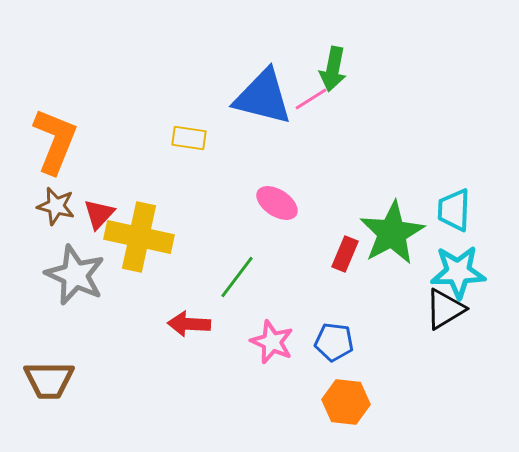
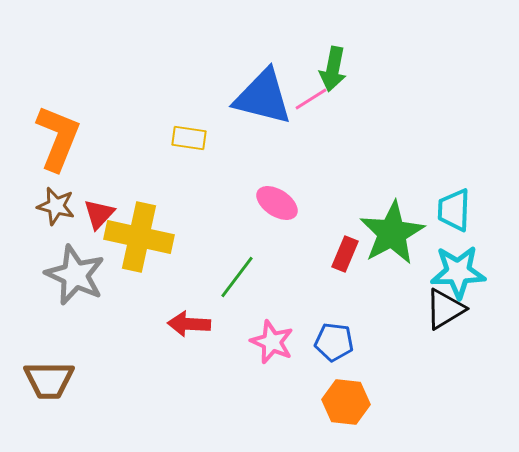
orange L-shape: moved 3 px right, 3 px up
